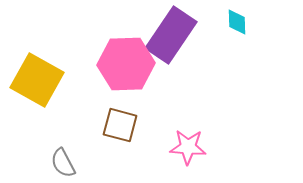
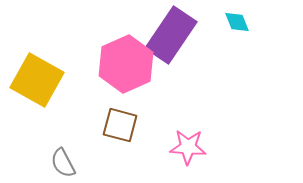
cyan diamond: rotated 20 degrees counterclockwise
pink hexagon: rotated 22 degrees counterclockwise
